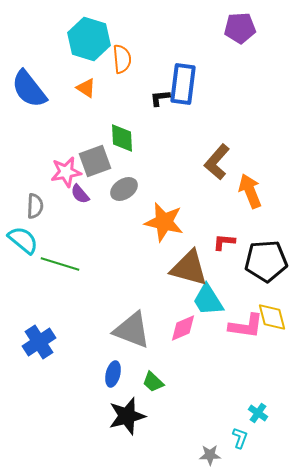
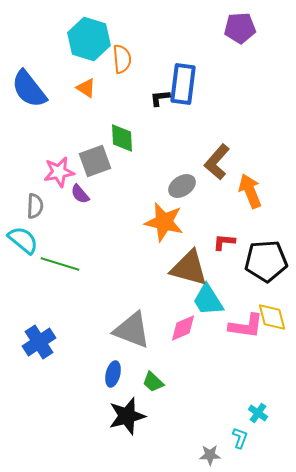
pink star: moved 7 px left
gray ellipse: moved 58 px right, 3 px up
